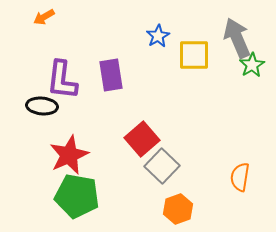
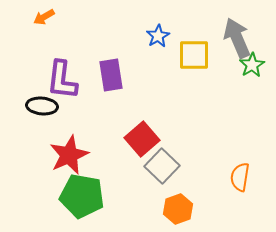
green pentagon: moved 5 px right
